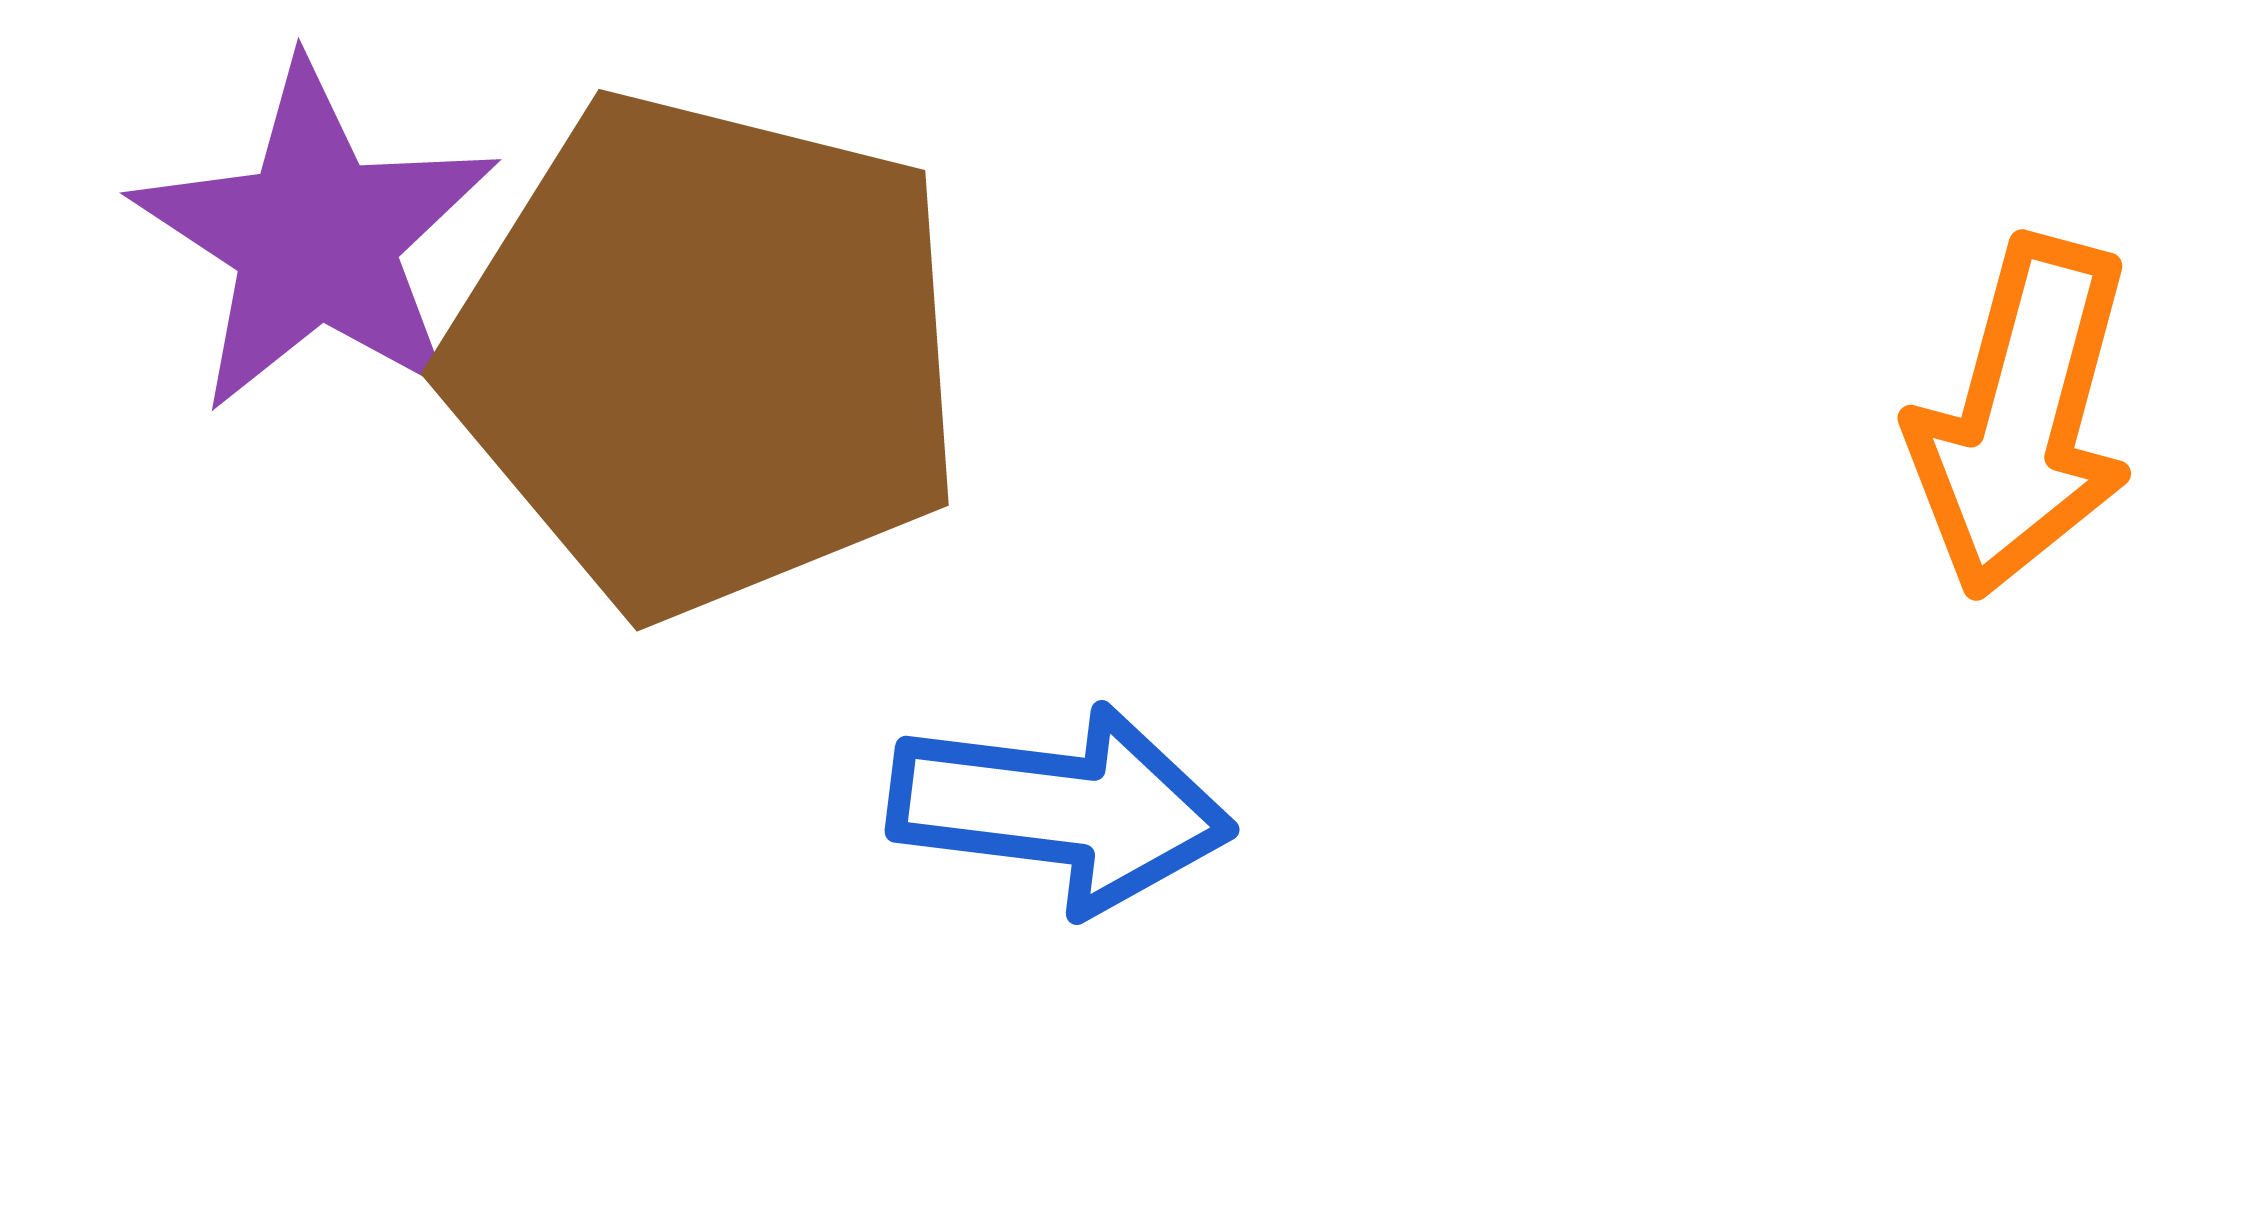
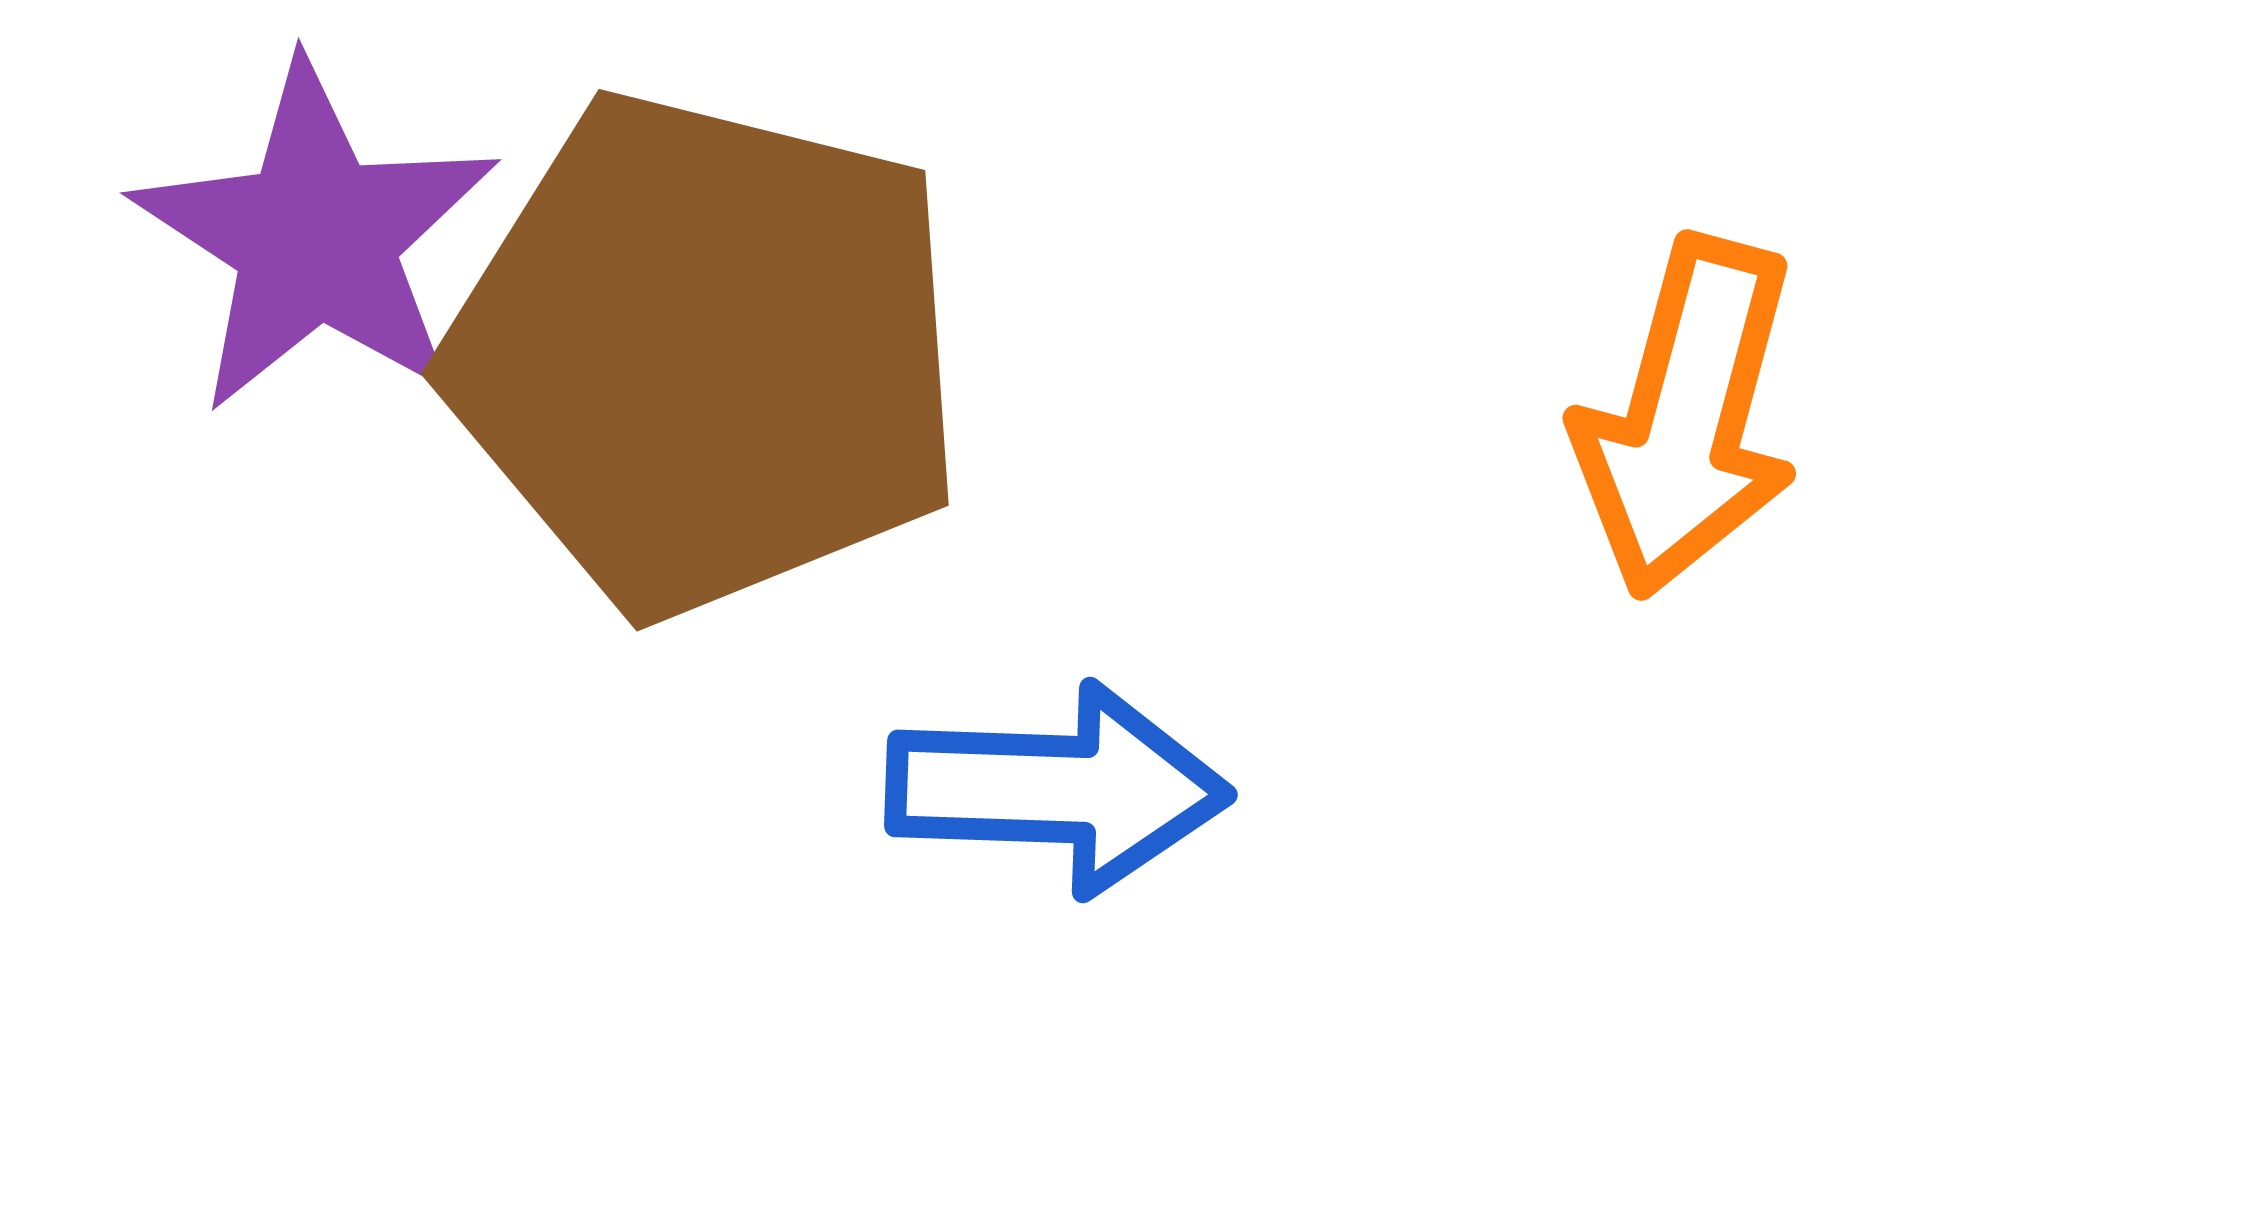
orange arrow: moved 335 px left
blue arrow: moved 3 px left, 20 px up; rotated 5 degrees counterclockwise
